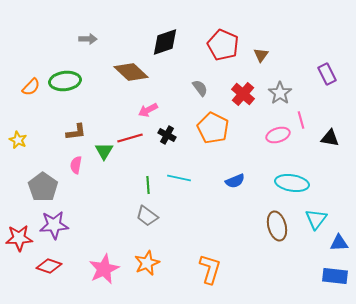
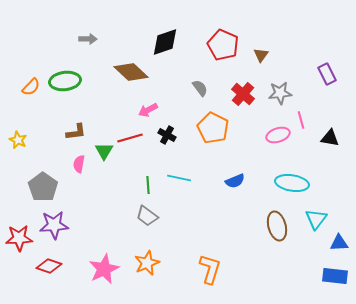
gray star: rotated 30 degrees clockwise
pink semicircle: moved 3 px right, 1 px up
